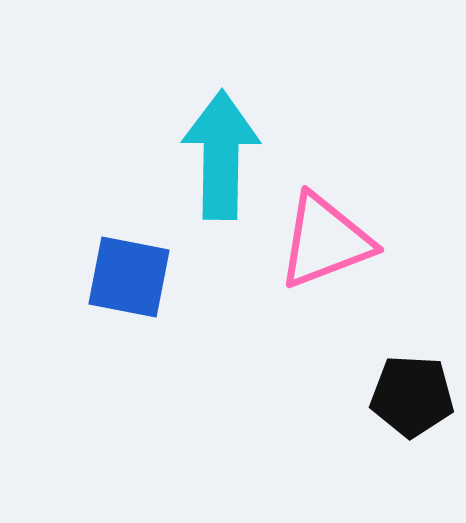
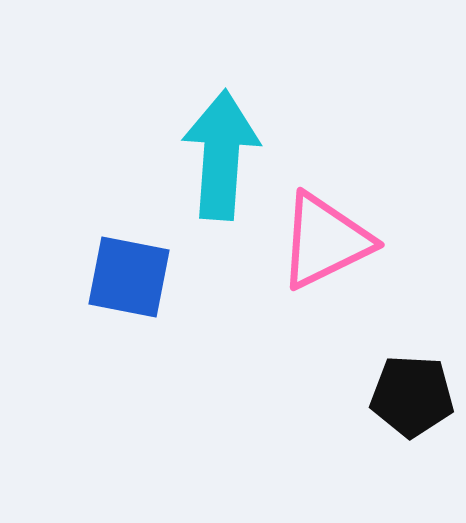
cyan arrow: rotated 3 degrees clockwise
pink triangle: rotated 5 degrees counterclockwise
